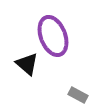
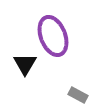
black triangle: moved 2 px left; rotated 20 degrees clockwise
